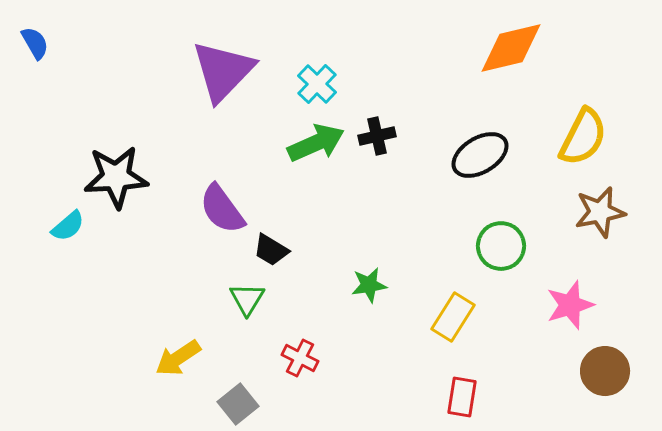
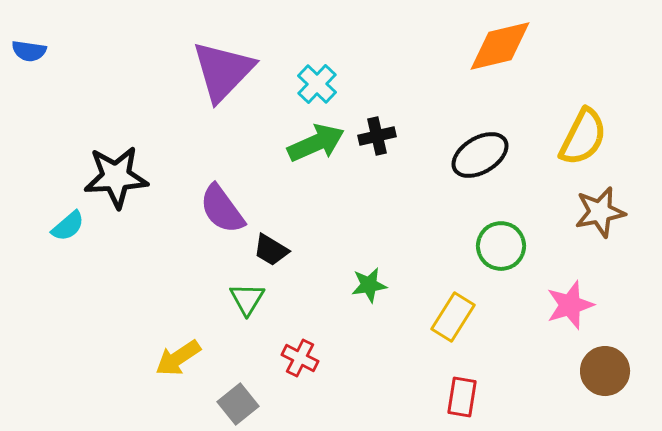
blue semicircle: moved 6 px left, 8 px down; rotated 128 degrees clockwise
orange diamond: moved 11 px left, 2 px up
